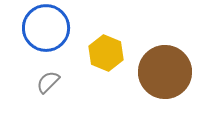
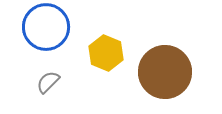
blue circle: moved 1 px up
